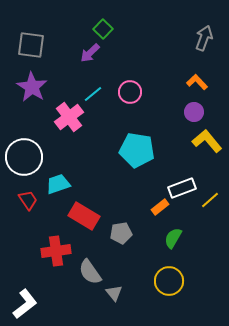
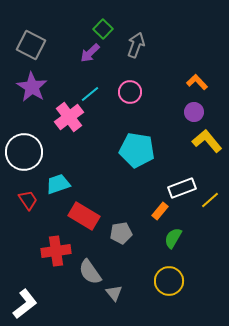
gray arrow: moved 68 px left, 7 px down
gray square: rotated 20 degrees clockwise
cyan line: moved 3 px left
white circle: moved 5 px up
orange rectangle: moved 4 px down; rotated 12 degrees counterclockwise
